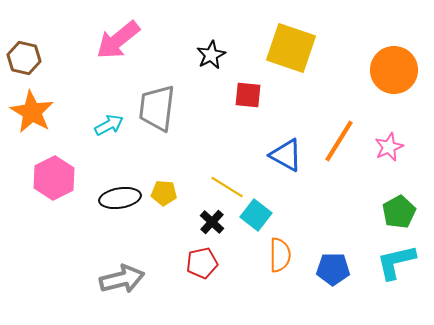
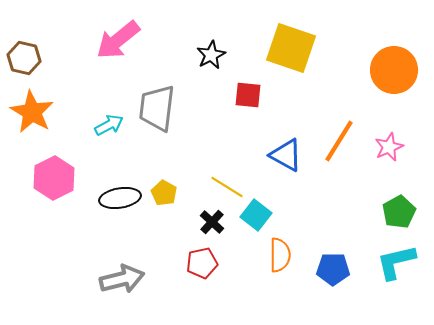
yellow pentagon: rotated 25 degrees clockwise
